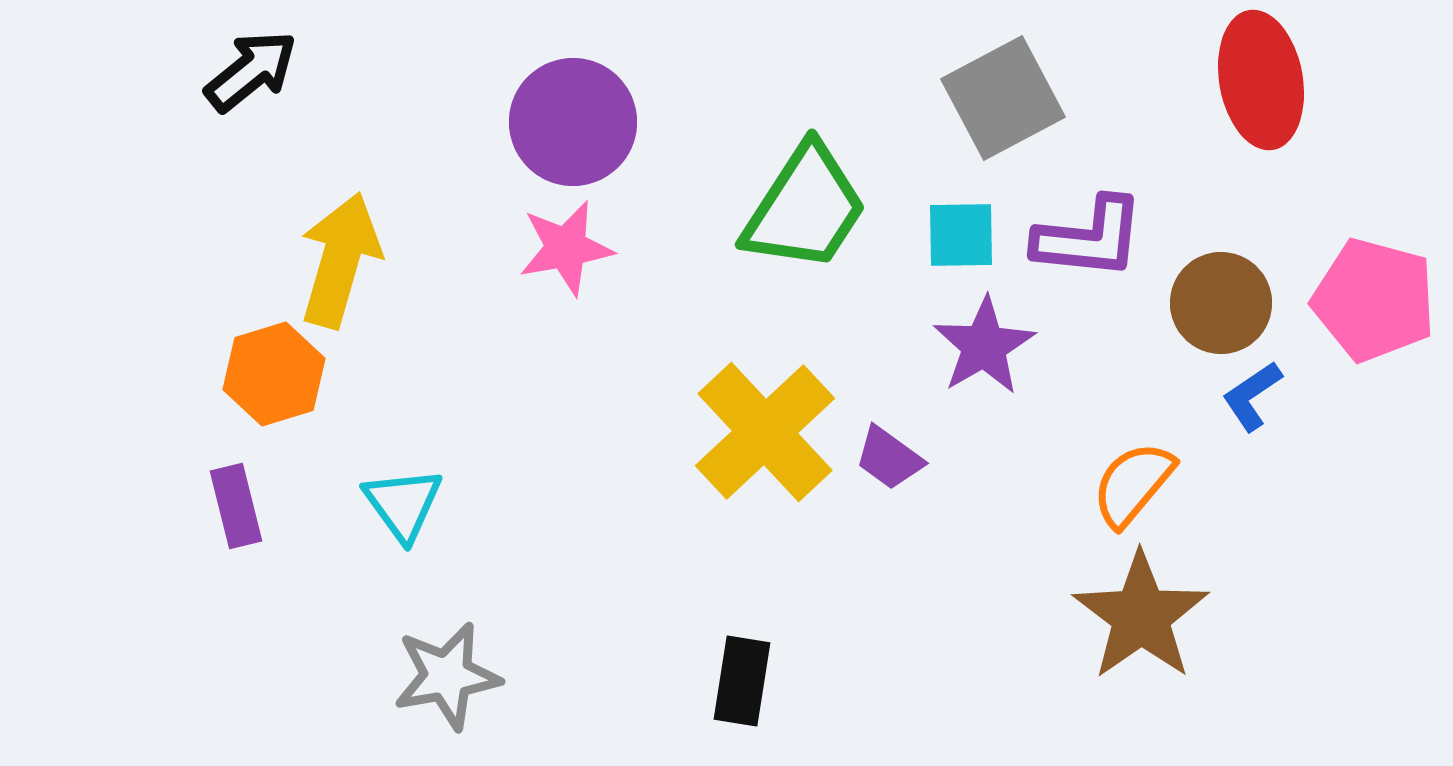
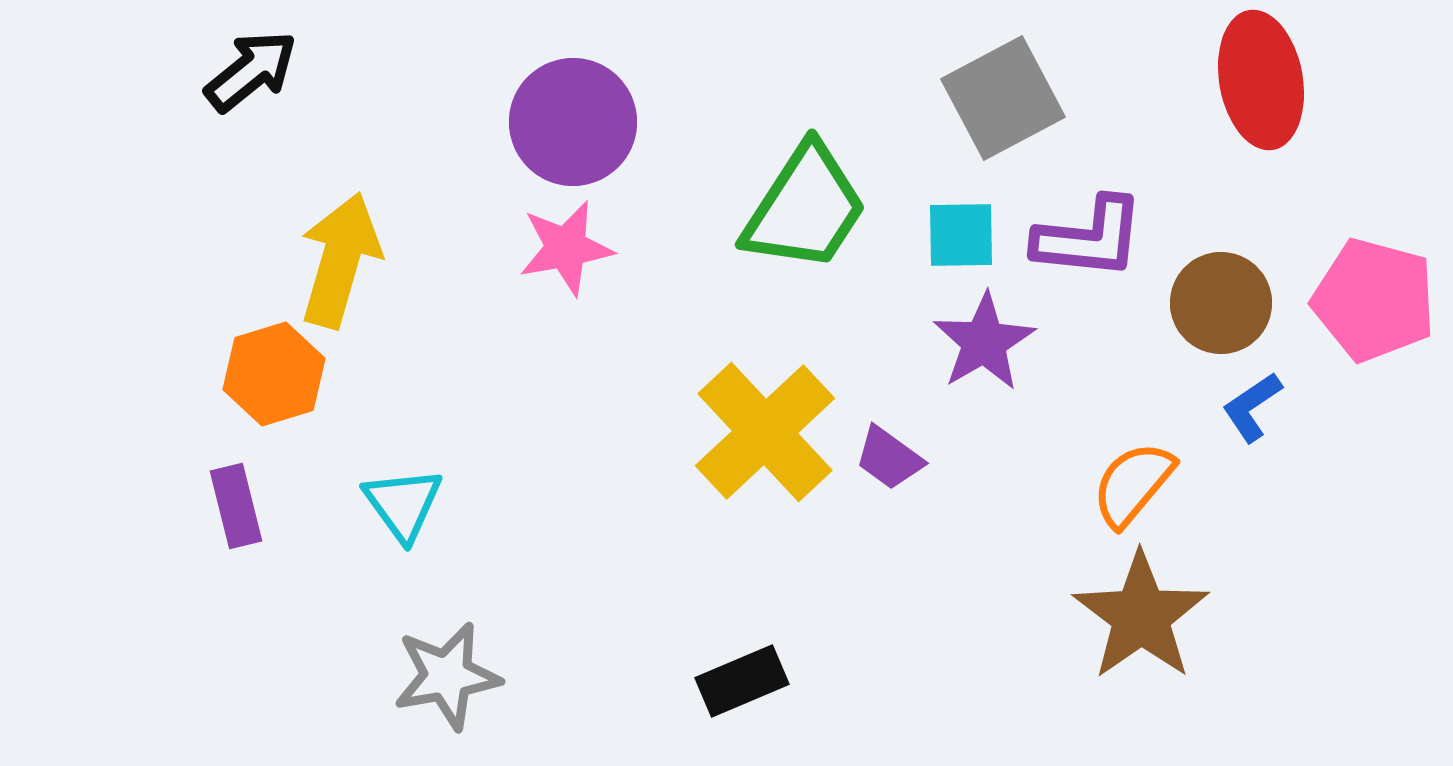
purple star: moved 4 px up
blue L-shape: moved 11 px down
black rectangle: rotated 58 degrees clockwise
